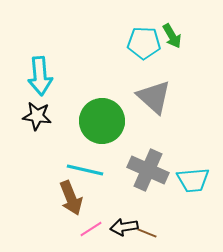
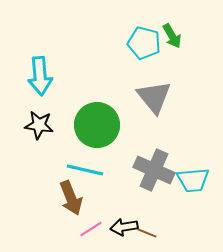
cyan pentagon: rotated 12 degrees clockwise
gray triangle: rotated 9 degrees clockwise
black star: moved 2 px right, 9 px down
green circle: moved 5 px left, 4 px down
gray cross: moved 6 px right
